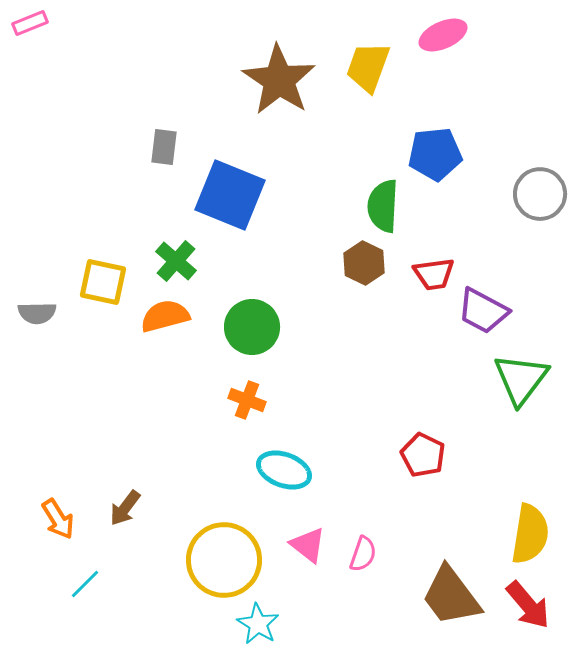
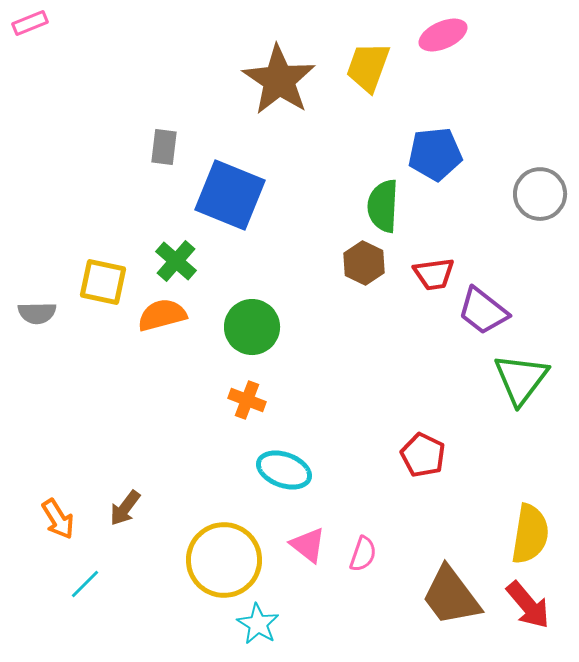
purple trapezoid: rotated 10 degrees clockwise
orange semicircle: moved 3 px left, 1 px up
